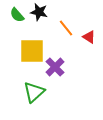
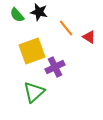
yellow square: rotated 20 degrees counterclockwise
purple cross: rotated 18 degrees clockwise
